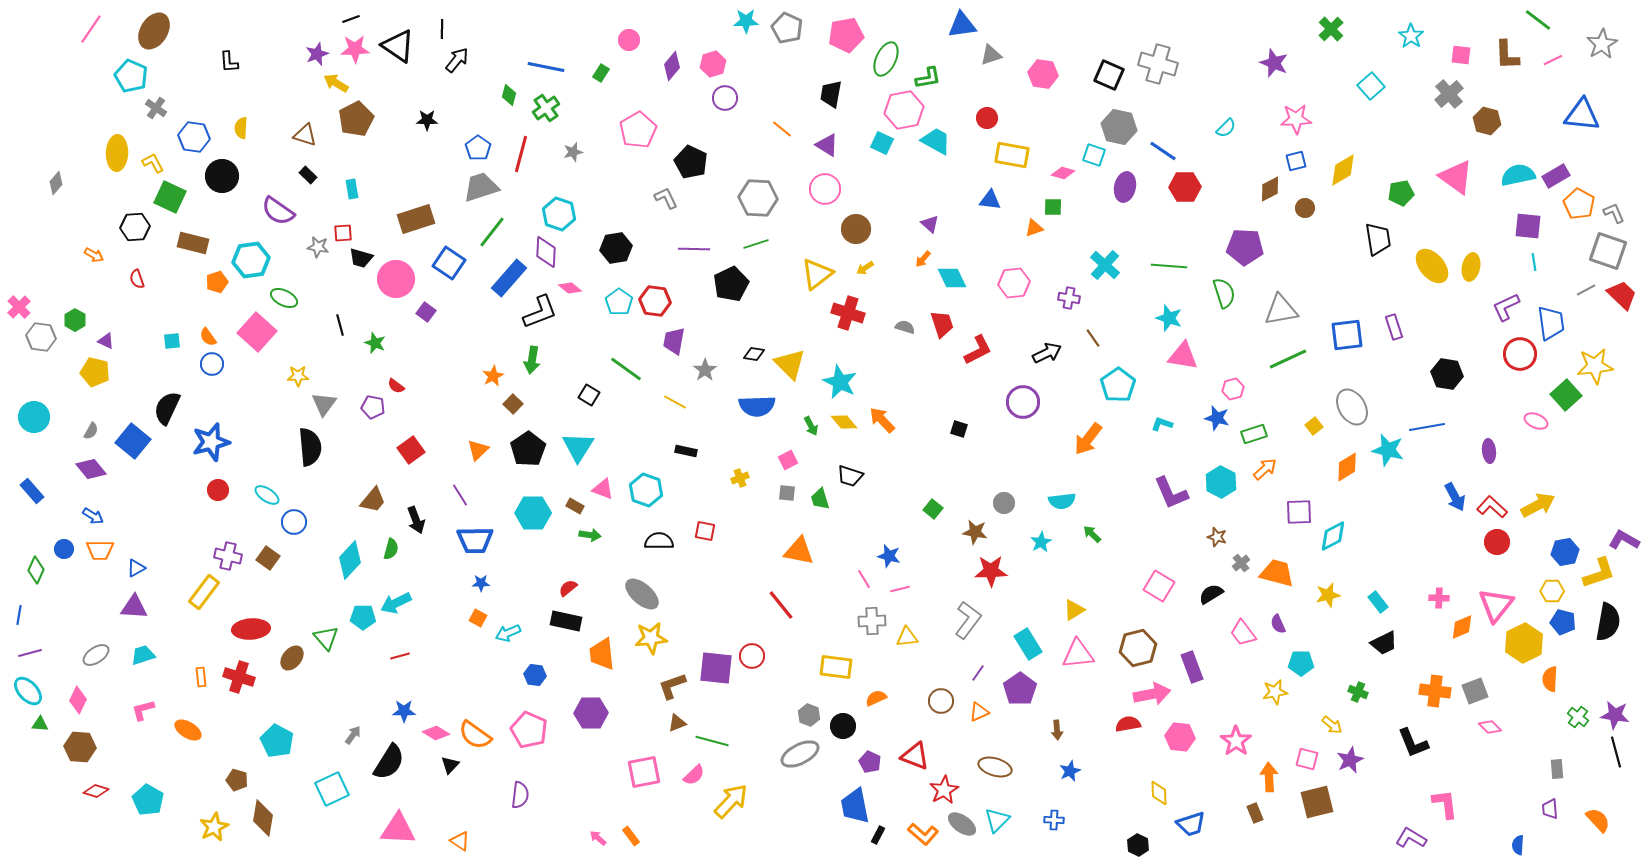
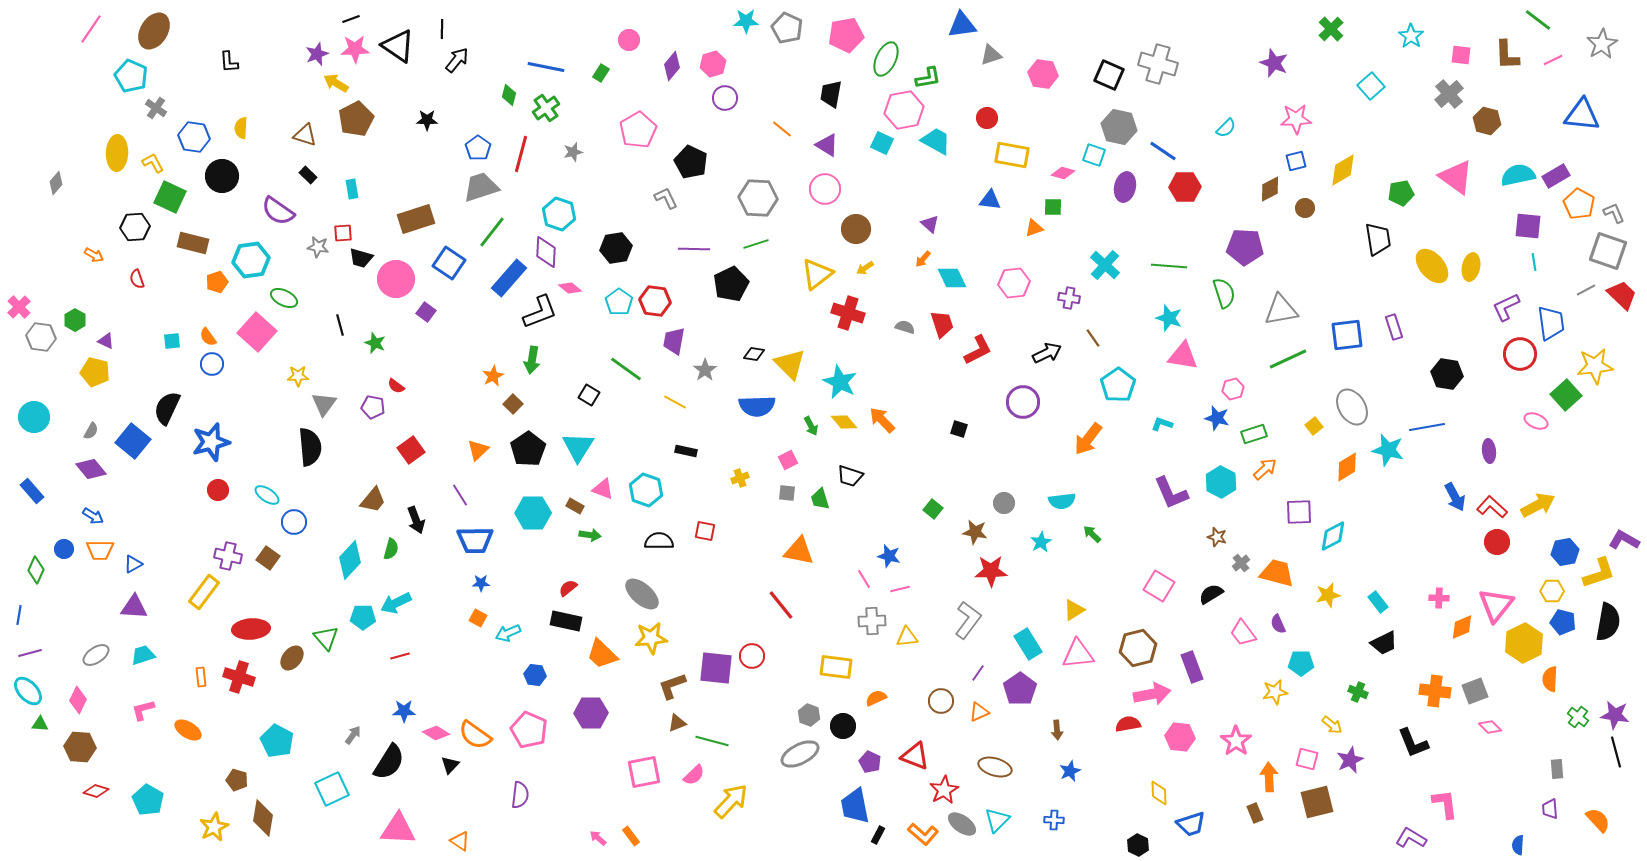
blue triangle at (136, 568): moved 3 px left, 4 px up
orange trapezoid at (602, 654): rotated 40 degrees counterclockwise
